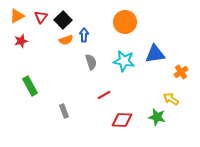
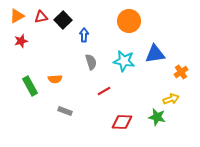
red triangle: rotated 40 degrees clockwise
orange circle: moved 4 px right, 1 px up
orange semicircle: moved 11 px left, 39 px down; rotated 16 degrees clockwise
red line: moved 4 px up
yellow arrow: rotated 126 degrees clockwise
gray rectangle: moved 1 px right; rotated 48 degrees counterclockwise
red diamond: moved 2 px down
